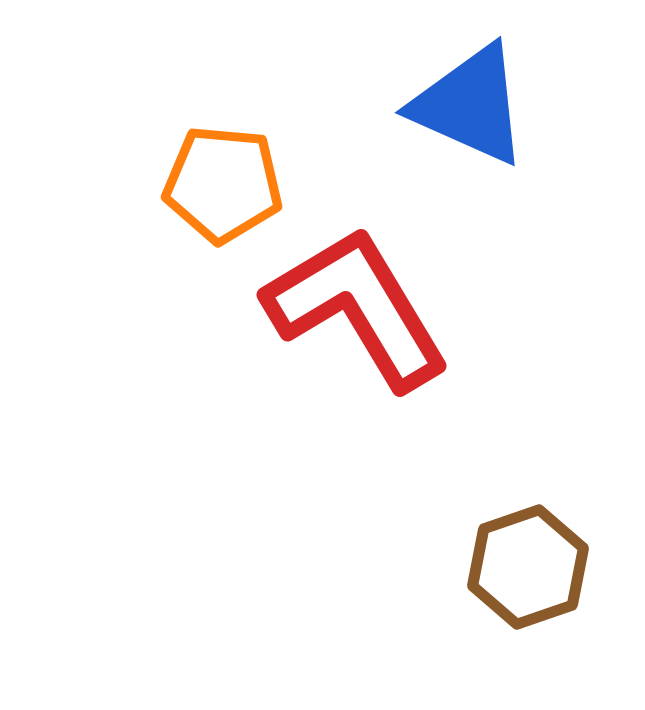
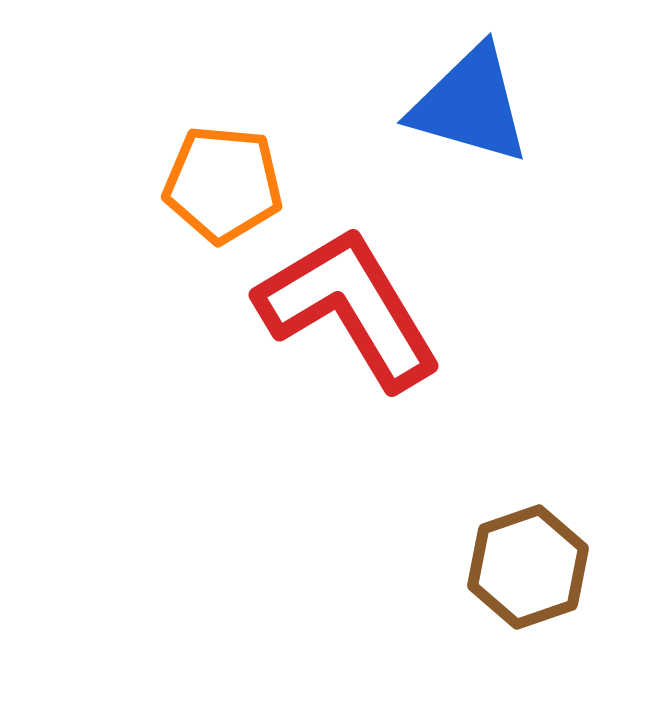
blue triangle: rotated 8 degrees counterclockwise
red L-shape: moved 8 px left
